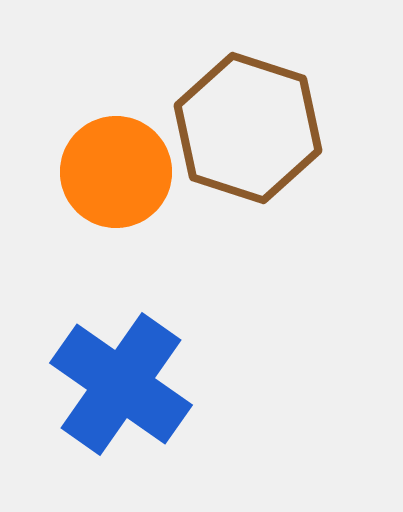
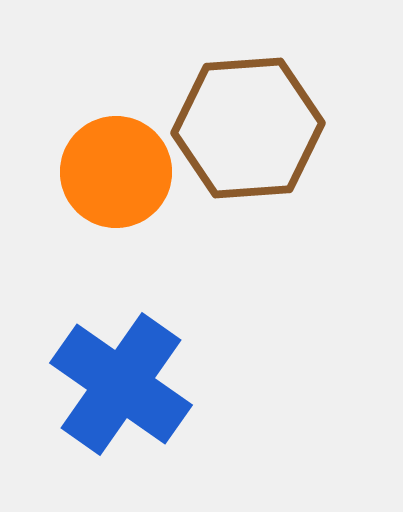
brown hexagon: rotated 22 degrees counterclockwise
